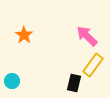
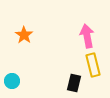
pink arrow: rotated 35 degrees clockwise
yellow rectangle: rotated 50 degrees counterclockwise
